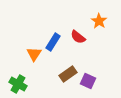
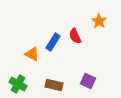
red semicircle: moved 3 px left, 1 px up; rotated 28 degrees clockwise
orange triangle: moved 2 px left; rotated 35 degrees counterclockwise
brown rectangle: moved 14 px left, 11 px down; rotated 48 degrees clockwise
